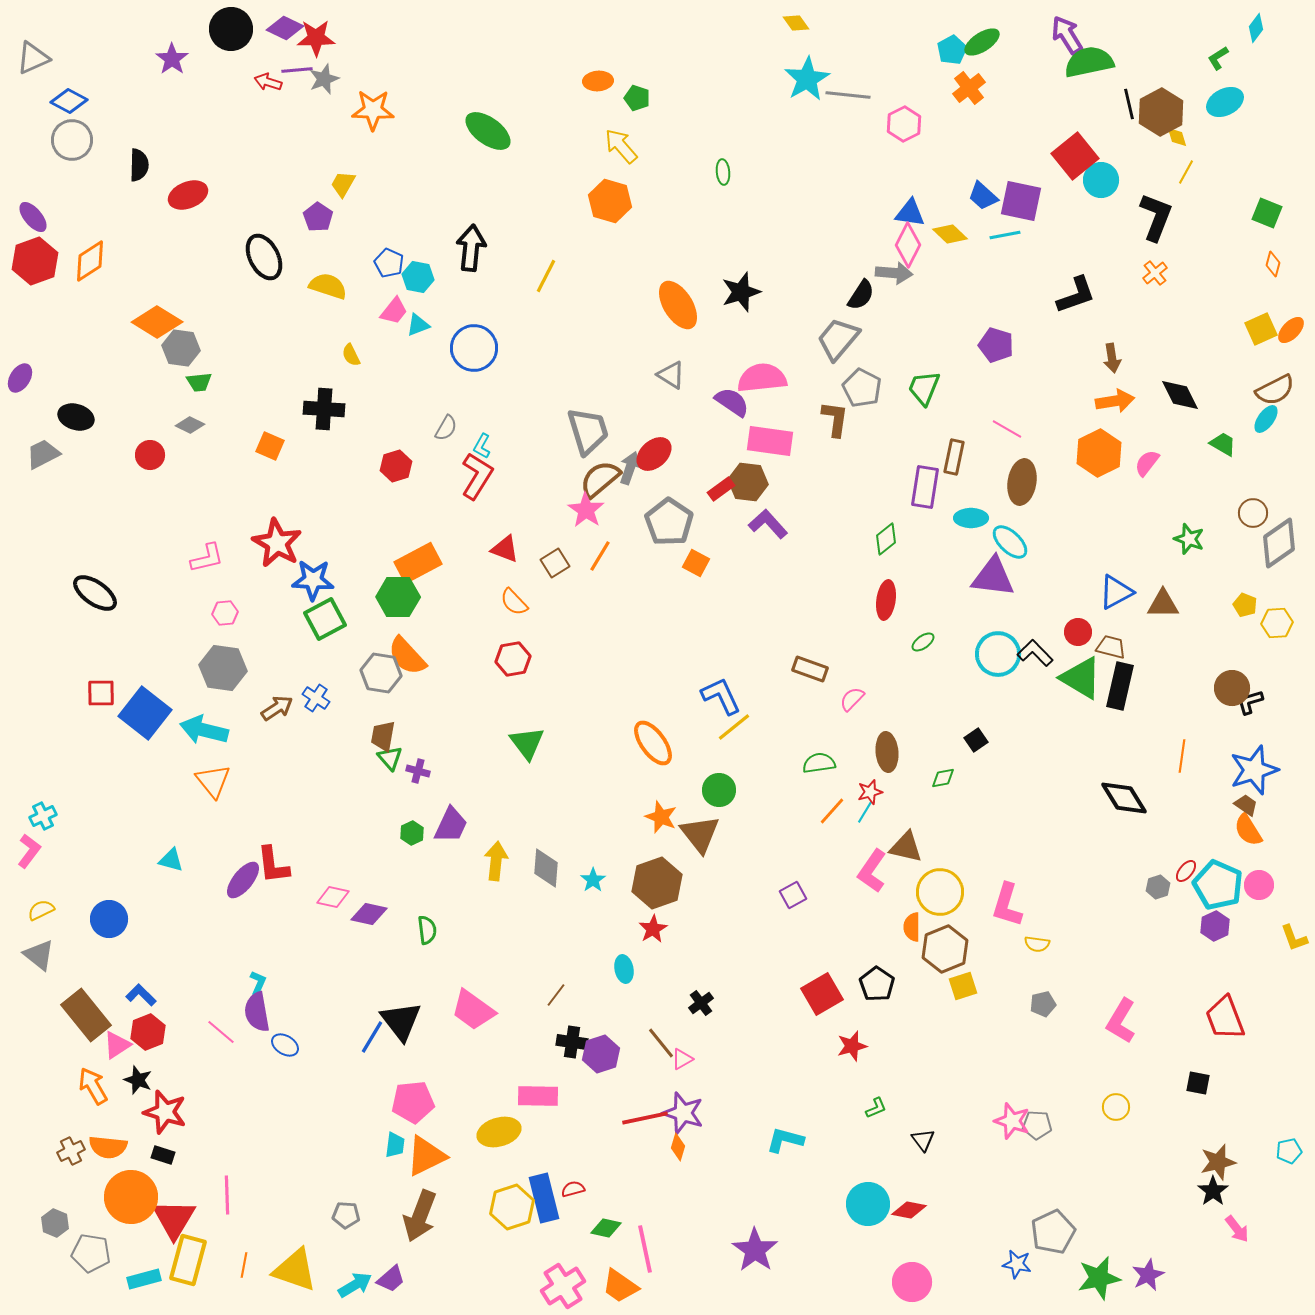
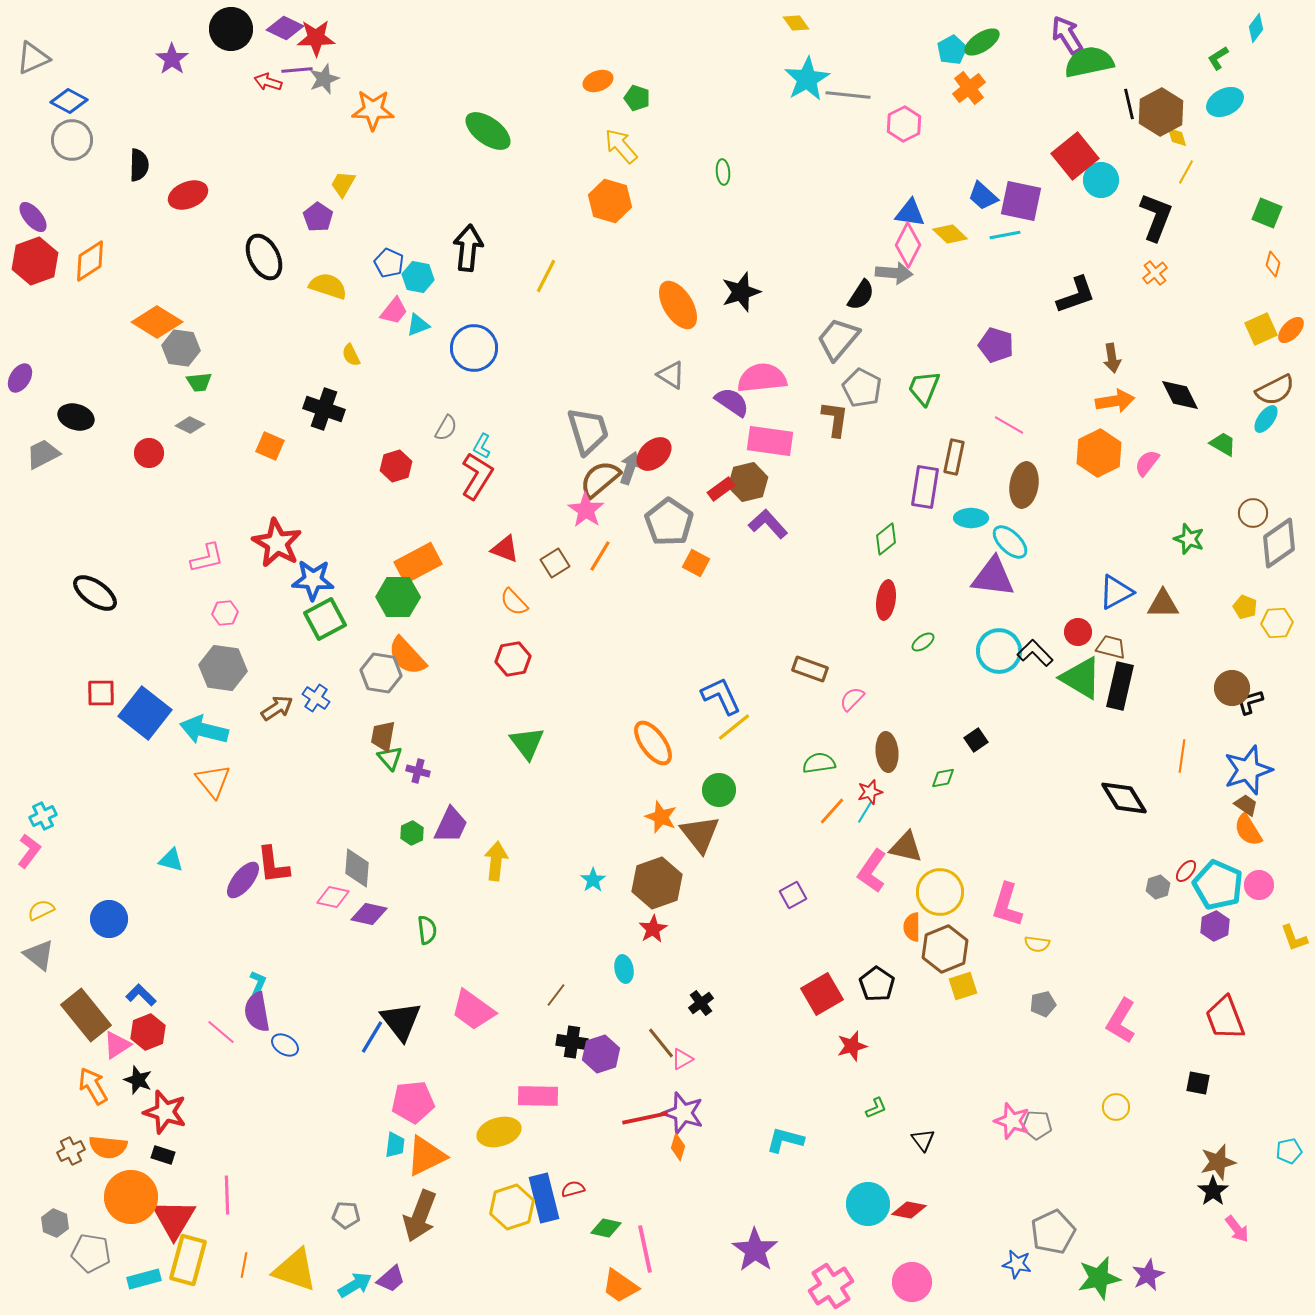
orange ellipse at (598, 81): rotated 16 degrees counterclockwise
black arrow at (471, 248): moved 3 px left
black cross at (324, 409): rotated 15 degrees clockwise
pink line at (1007, 429): moved 2 px right, 4 px up
red circle at (150, 455): moved 1 px left, 2 px up
brown hexagon at (748, 482): rotated 21 degrees counterclockwise
brown ellipse at (1022, 482): moved 2 px right, 3 px down
yellow pentagon at (1245, 605): moved 2 px down
cyan circle at (998, 654): moved 1 px right, 3 px up
blue star at (1254, 770): moved 6 px left
gray diamond at (546, 868): moved 189 px left
pink cross at (563, 1286): moved 268 px right
